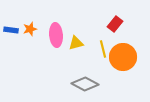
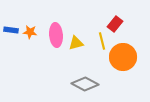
orange star: moved 3 px down; rotated 24 degrees clockwise
yellow line: moved 1 px left, 8 px up
